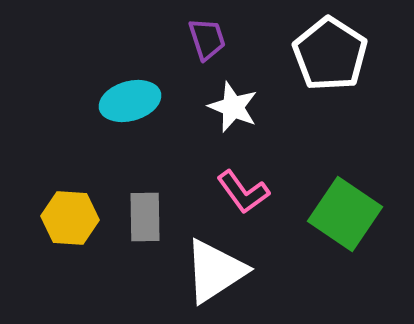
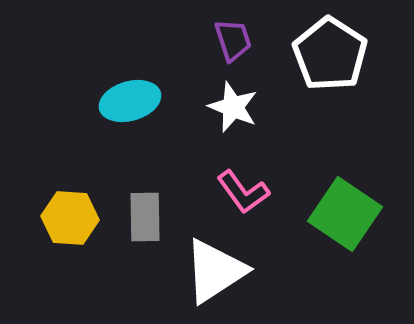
purple trapezoid: moved 26 px right, 1 px down
